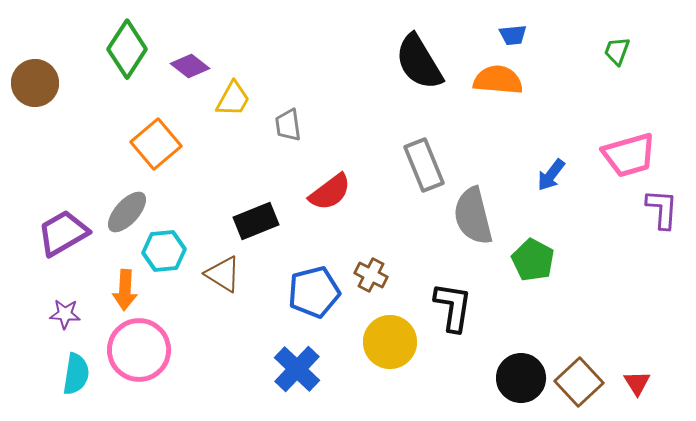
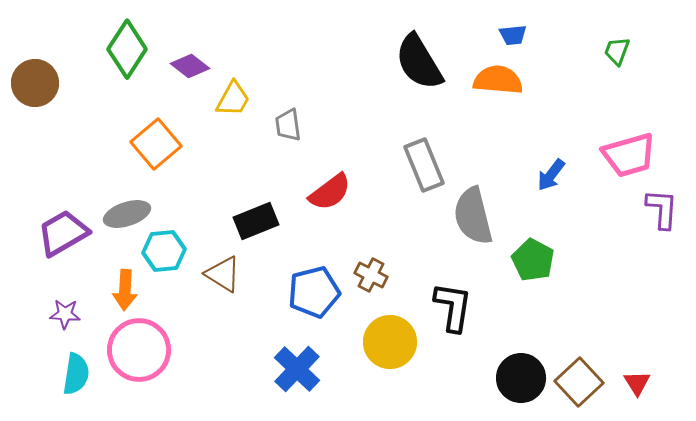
gray ellipse: moved 2 px down; rotated 30 degrees clockwise
